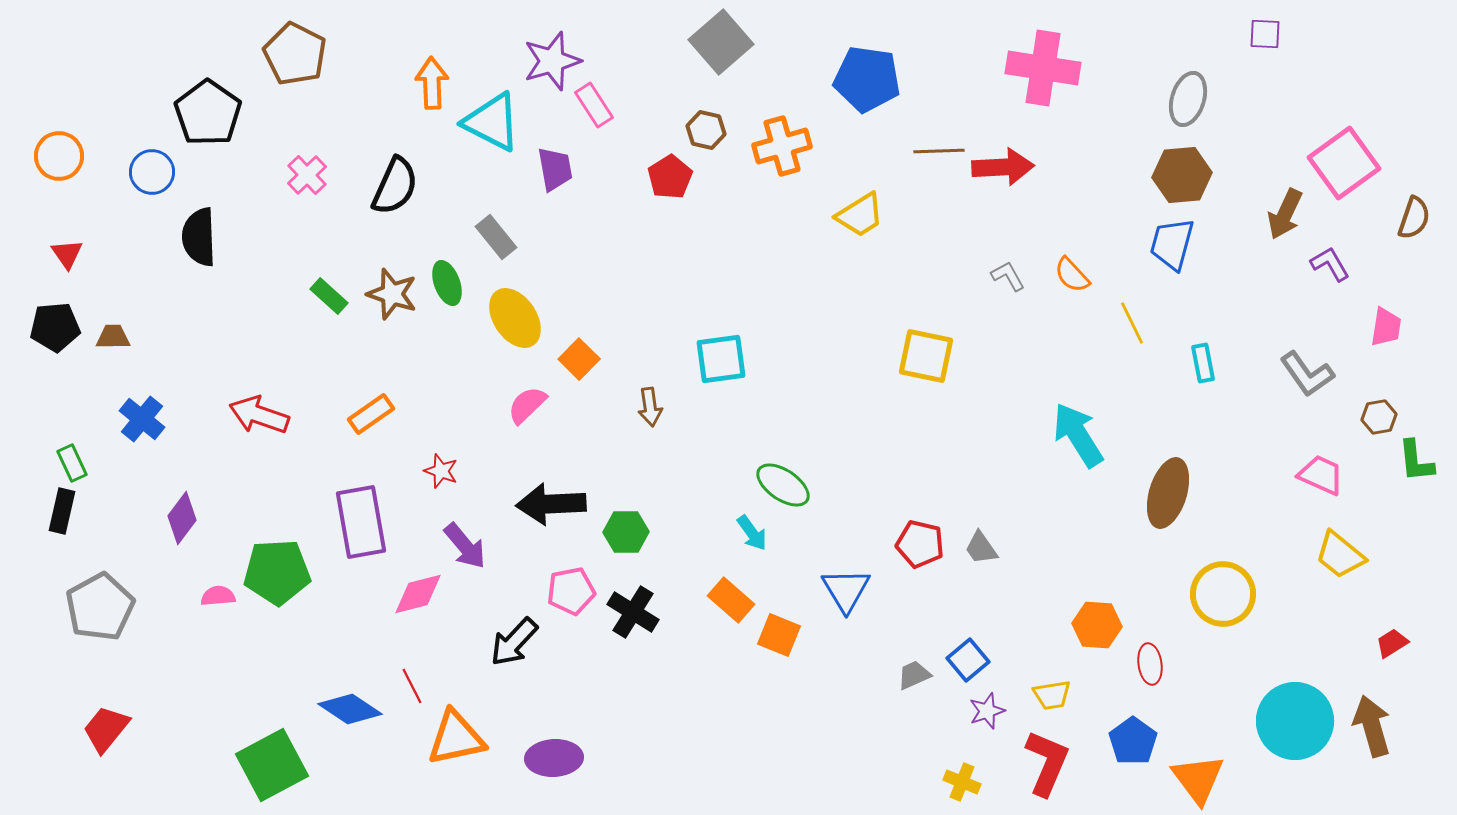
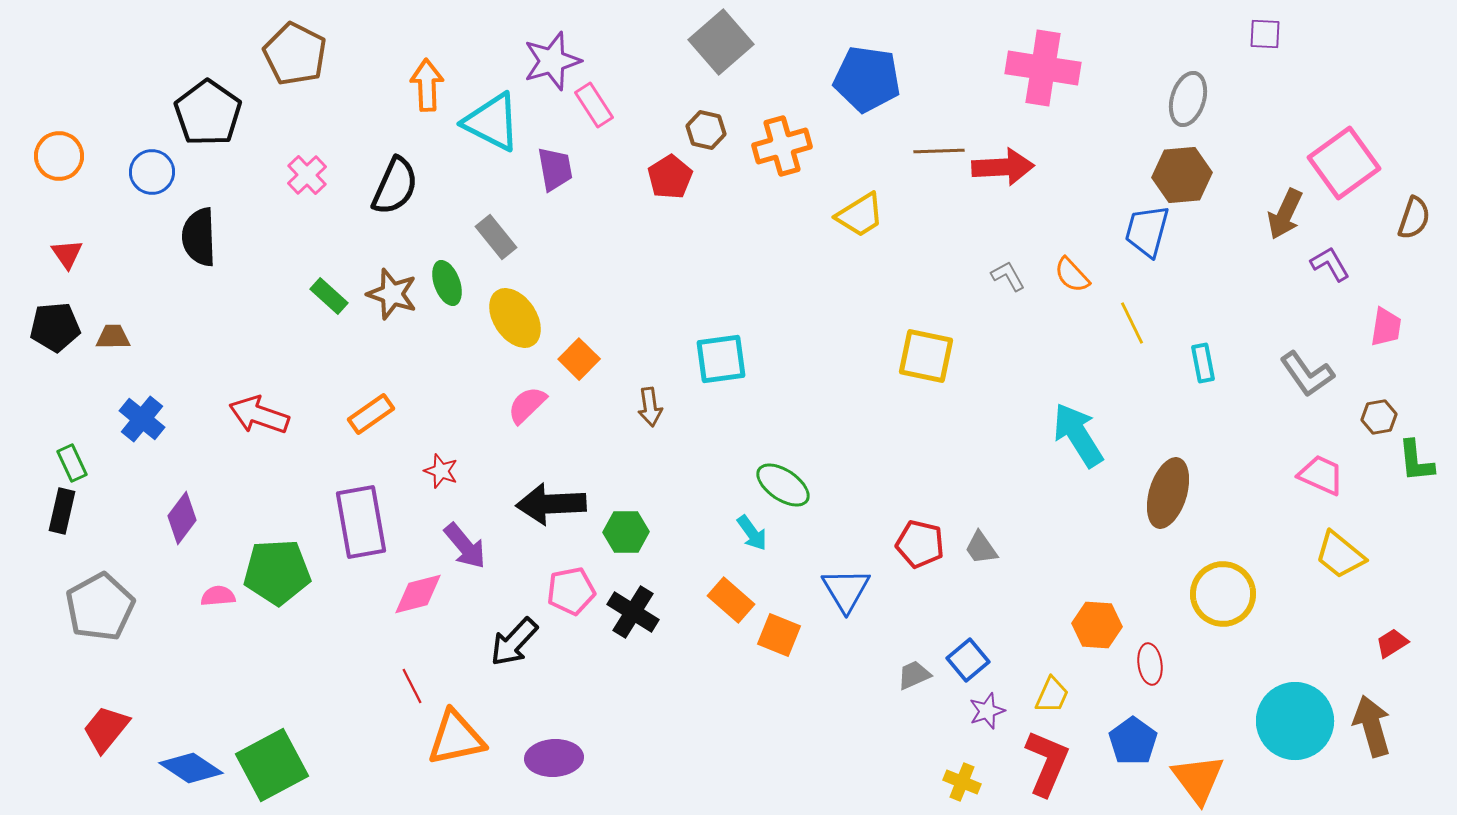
orange arrow at (432, 83): moved 5 px left, 2 px down
blue trapezoid at (1172, 244): moved 25 px left, 13 px up
yellow trapezoid at (1052, 695): rotated 57 degrees counterclockwise
blue diamond at (350, 709): moved 159 px left, 59 px down
